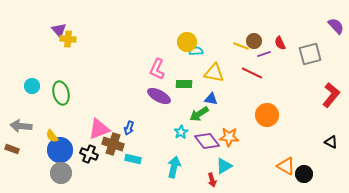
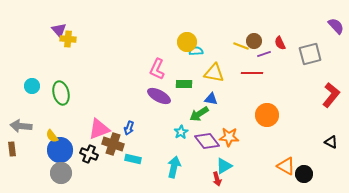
red line: rotated 25 degrees counterclockwise
brown rectangle: rotated 64 degrees clockwise
red arrow: moved 5 px right, 1 px up
